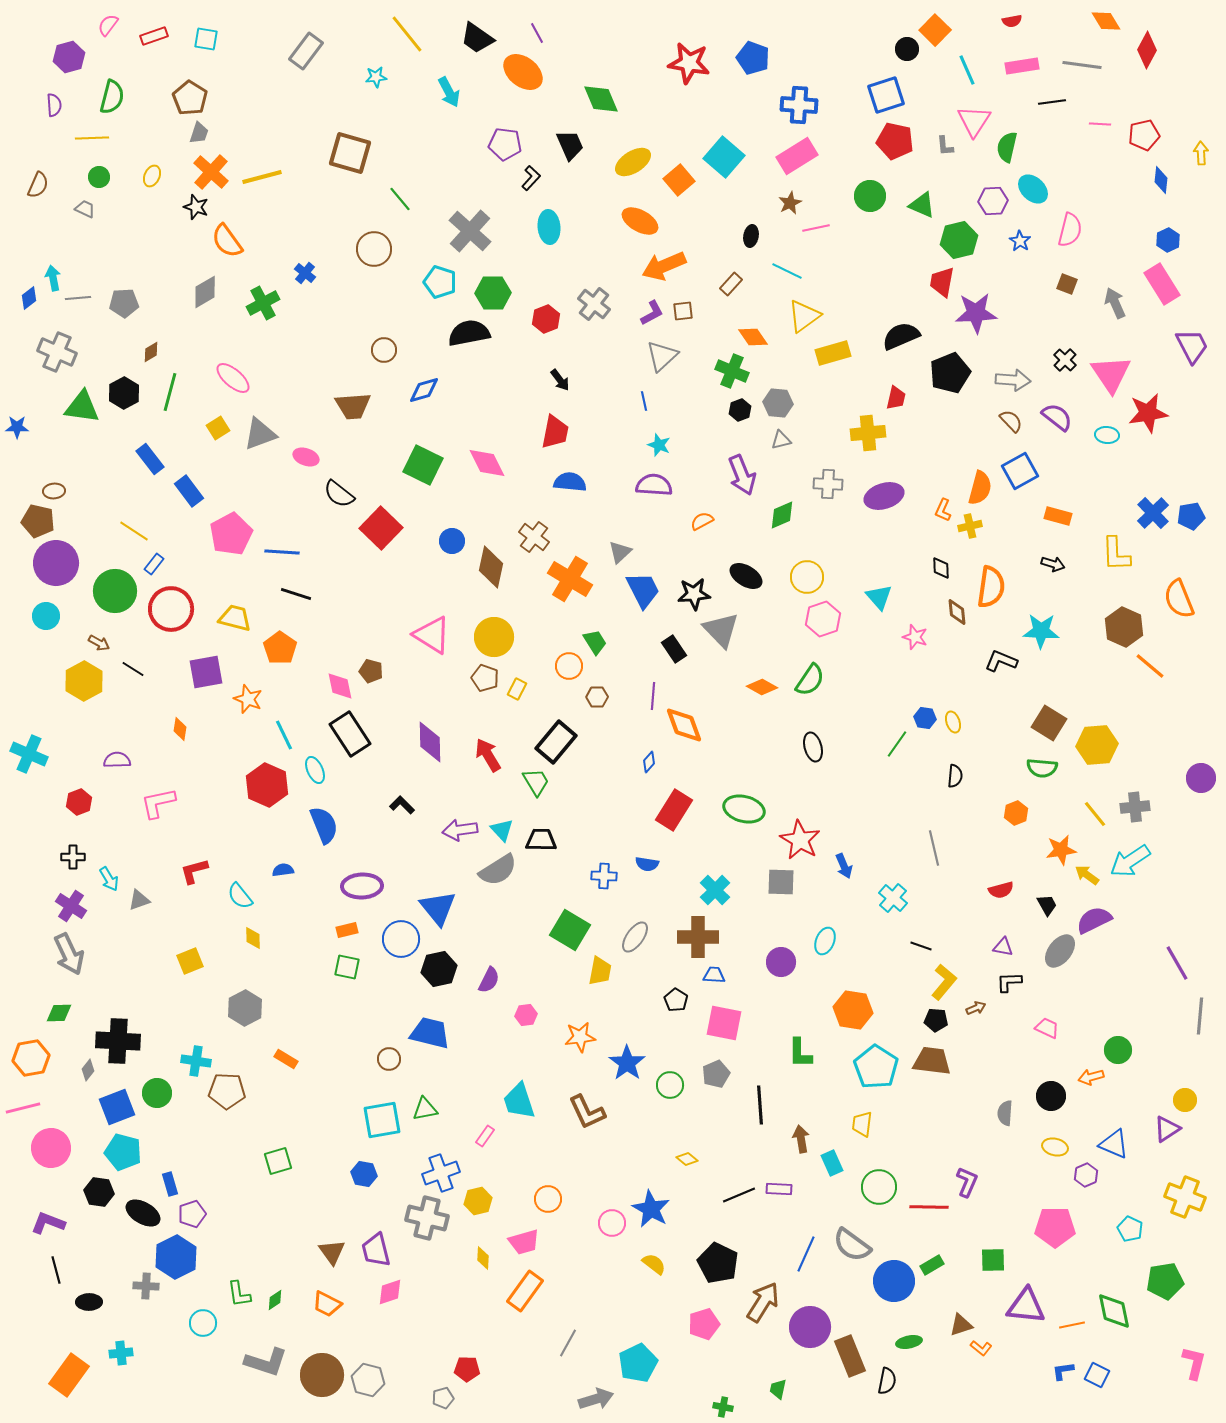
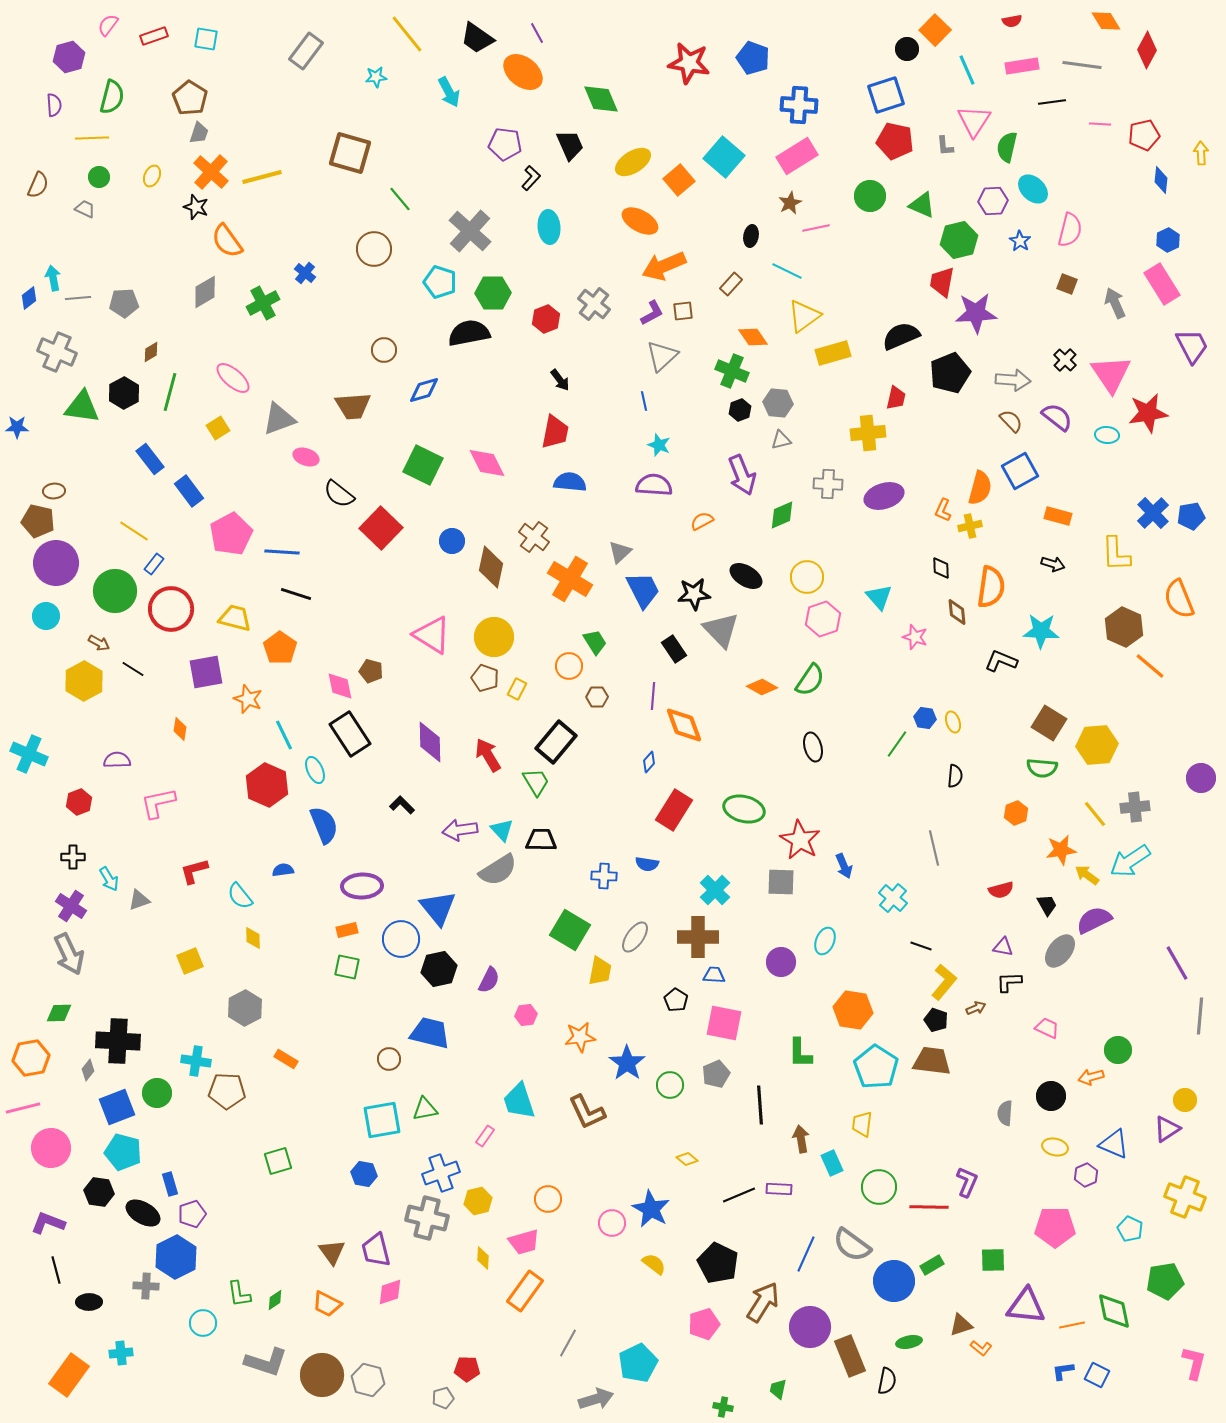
gray triangle at (260, 434): moved 19 px right, 15 px up
black pentagon at (936, 1020): rotated 15 degrees clockwise
